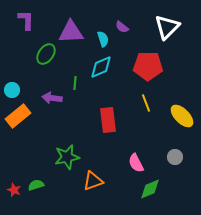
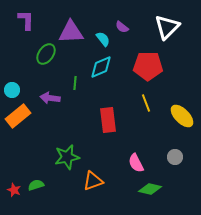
cyan semicircle: rotated 21 degrees counterclockwise
purple arrow: moved 2 px left
green diamond: rotated 35 degrees clockwise
